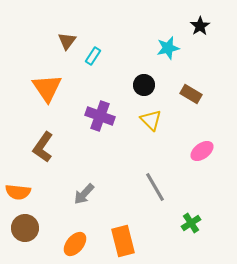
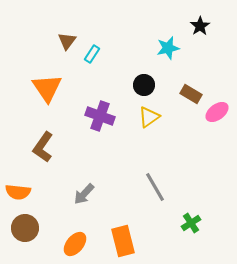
cyan rectangle: moved 1 px left, 2 px up
yellow triangle: moved 2 px left, 3 px up; rotated 40 degrees clockwise
pink ellipse: moved 15 px right, 39 px up
